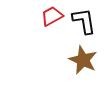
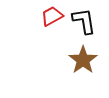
brown star: rotated 12 degrees clockwise
